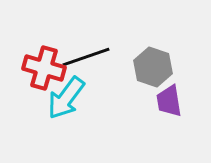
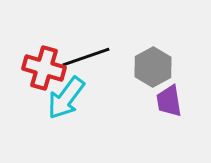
gray hexagon: rotated 12 degrees clockwise
